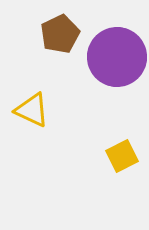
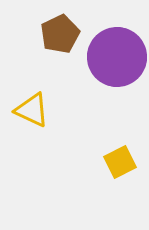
yellow square: moved 2 px left, 6 px down
